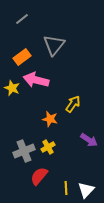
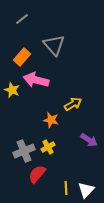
gray triangle: rotated 20 degrees counterclockwise
orange rectangle: rotated 12 degrees counterclockwise
yellow star: moved 2 px down
yellow arrow: rotated 24 degrees clockwise
orange star: moved 1 px right, 1 px down
red semicircle: moved 2 px left, 2 px up
